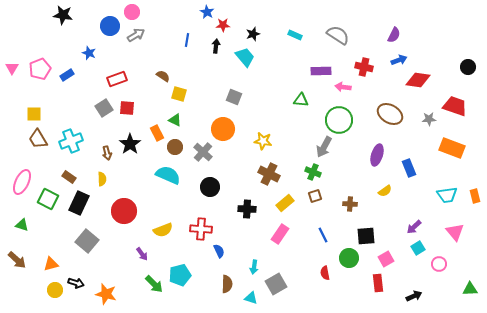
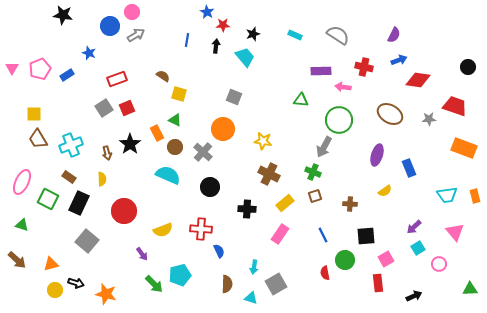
red square at (127, 108): rotated 28 degrees counterclockwise
cyan cross at (71, 141): moved 4 px down
orange rectangle at (452, 148): moved 12 px right
green circle at (349, 258): moved 4 px left, 2 px down
